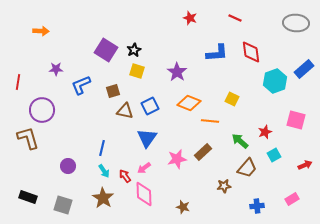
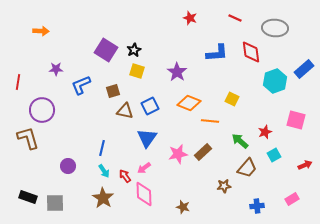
gray ellipse at (296, 23): moved 21 px left, 5 px down
pink star at (177, 159): moved 1 px right, 5 px up
gray square at (63, 205): moved 8 px left, 2 px up; rotated 18 degrees counterclockwise
